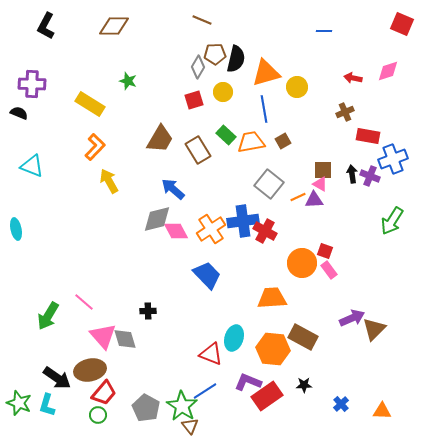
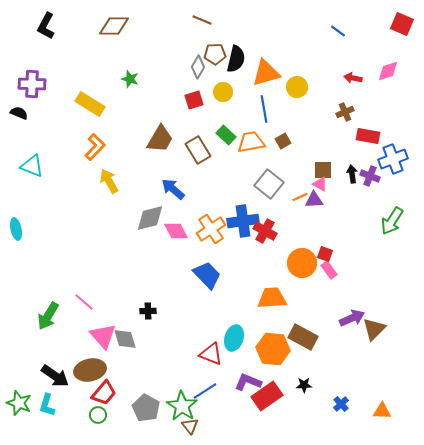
blue line at (324, 31): moved 14 px right; rotated 35 degrees clockwise
green star at (128, 81): moved 2 px right, 2 px up
orange line at (298, 197): moved 2 px right
gray diamond at (157, 219): moved 7 px left, 1 px up
red square at (325, 251): moved 3 px down
black arrow at (57, 378): moved 2 px left, 2 px up
